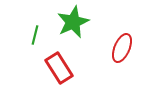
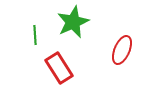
green line: rotated 18 degrees counterclockwise
red ellipse: moved 2 px down
